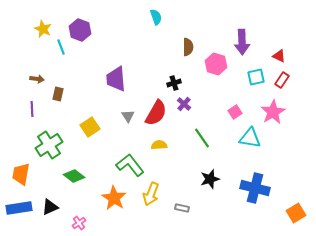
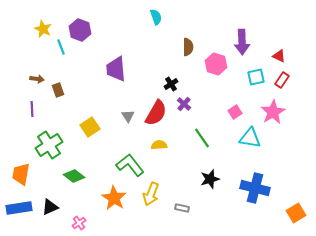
purple trapezoid: moved 10 px up
black cross: moved 3 px left, 1 px down; rotated 16 degrees counterclockwise
brown rectangle: moved 4 px up; rotated 32 degrees counterclockwise
